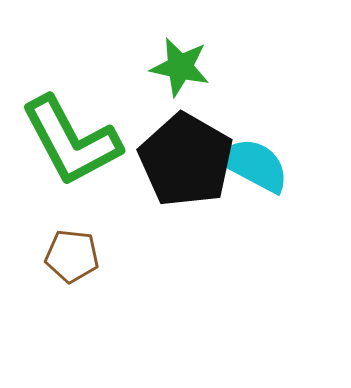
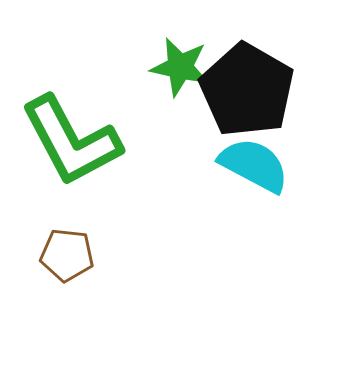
black pentagon: moved 61 px right, 70 px up
brown pentagon: moved 5 px left, 1 px up
